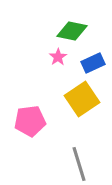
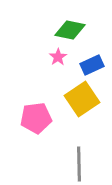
green diamond: moved 2 px left, 1 px up
blue rectangle: moved 1 px left, 2 px down
pink pentagon: moved 6 px right, 3 px up
gray line: rotated 16 degrees clockwise
